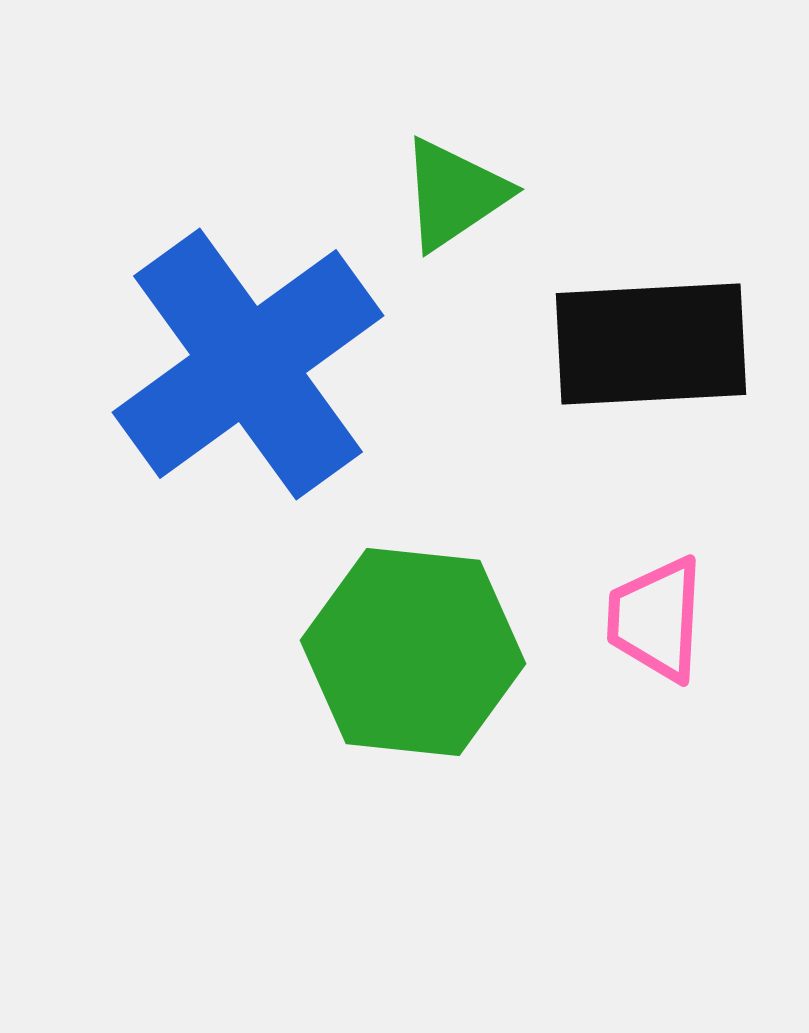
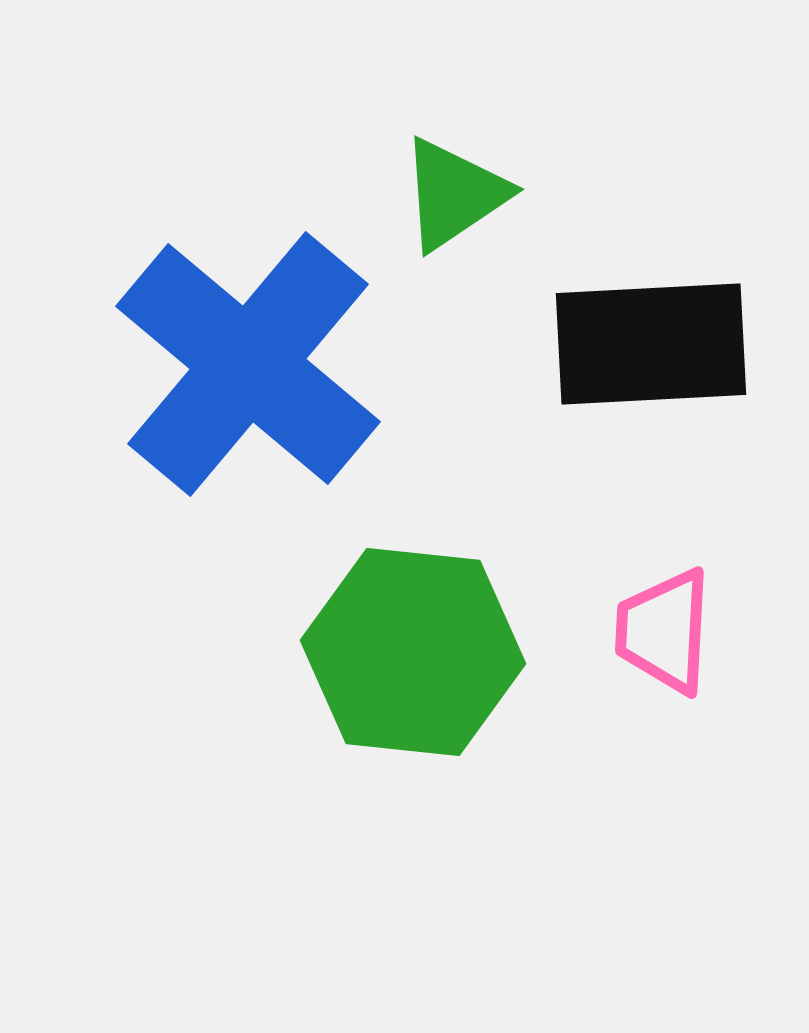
blue cross: rotated 14 degrees counterclockwise
pink trapezoid: moved 8 px right, 12 px down
